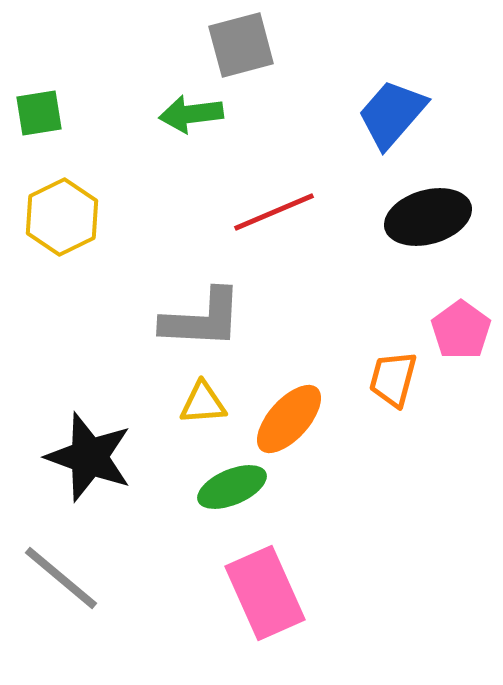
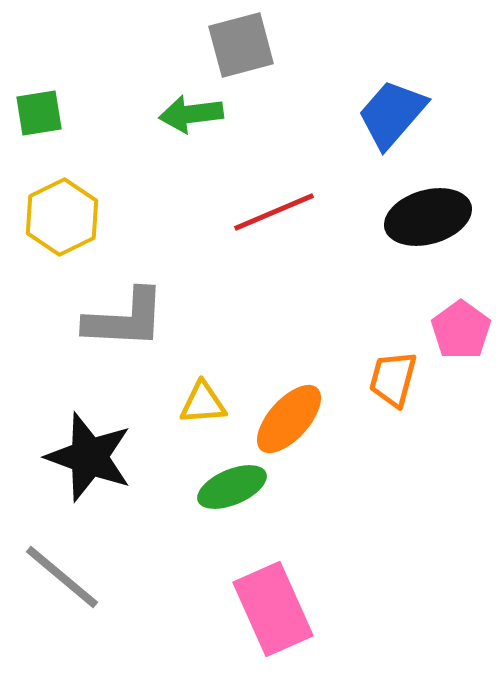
gray L-shape: moved 77 px left
gray line: moved 1 px right, 1 px up
pink rectangle: moved 8 px right, 16 px down
